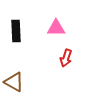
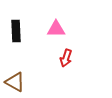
pink triangle: moved 1 px down
brown triangle: moved 1 px right
